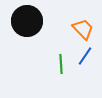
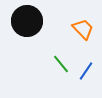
blue line: moved 1 px right, 15 px down
green line: rotated 36 degrees counterclockwise
